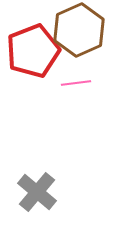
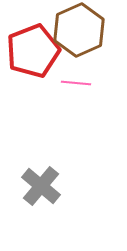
pink line: rotated 12 degrees clockwise
gray cross: moved 4 px right, 6 px up
